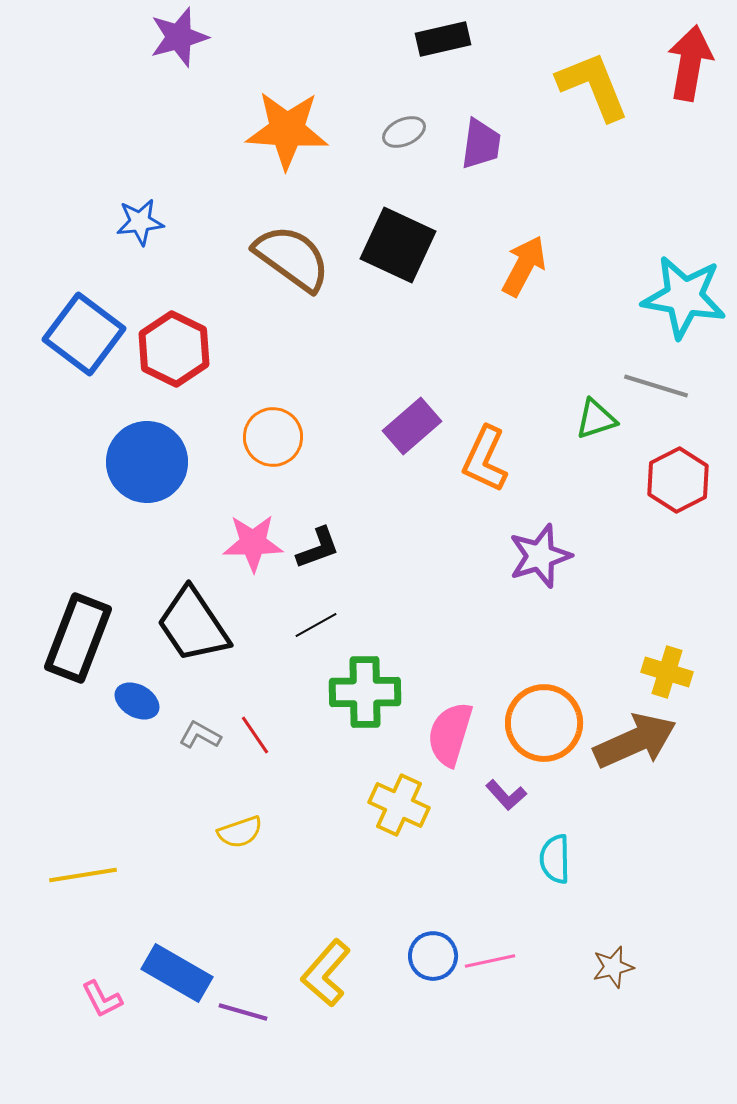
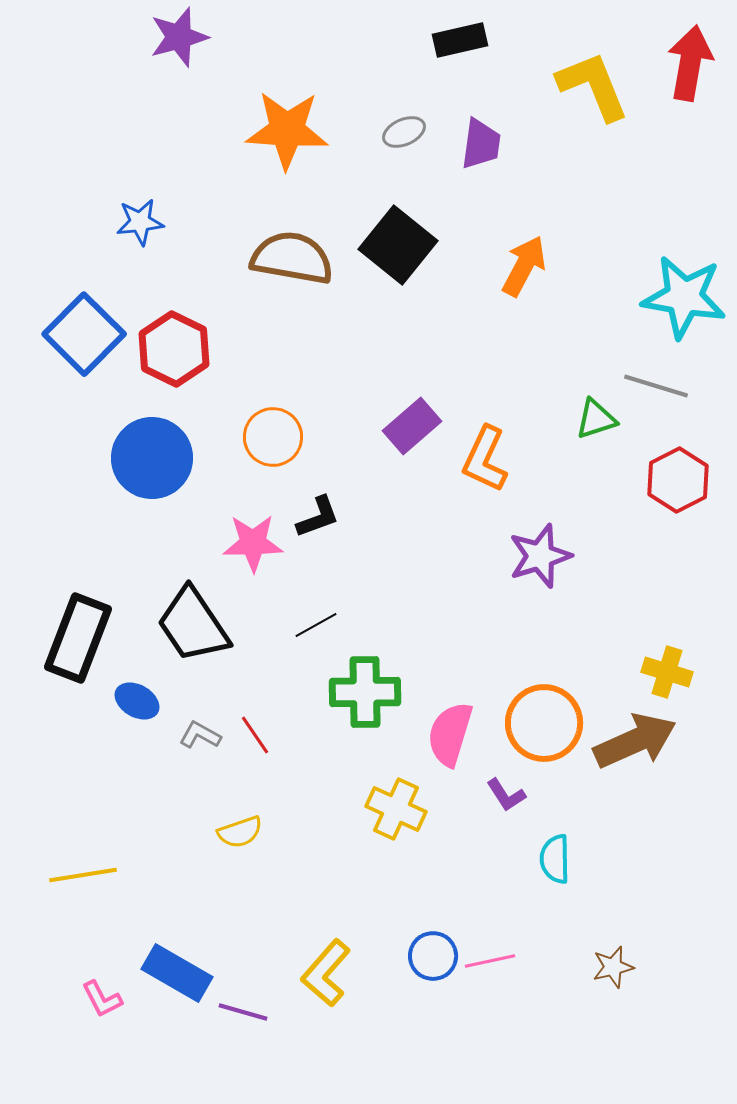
black rectangle at (443, 39): moved 17 px right, 1 px down
black square at (398, 245): rotated 14 degrees clockwise
brown semicircle at (292, 258): rotated 26 degrees counterclockwise
blue square at (84, 334): rotated 8 degrees clockwise
blue circle at (147, 462): moved 5 px right, 4 px up
black L-shape at (318, 548): moved 31 px up
purple L-shape at (506, 795): rotated 9 degrees clockwise
yellow cross at (399, 805): moved 3 px left, 4 px down
